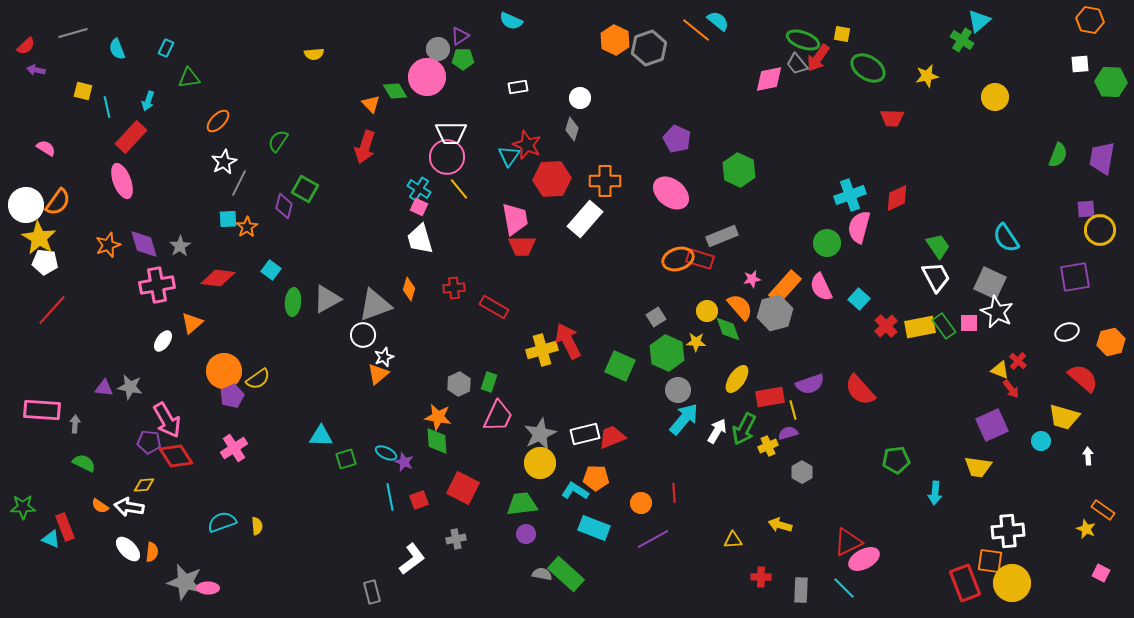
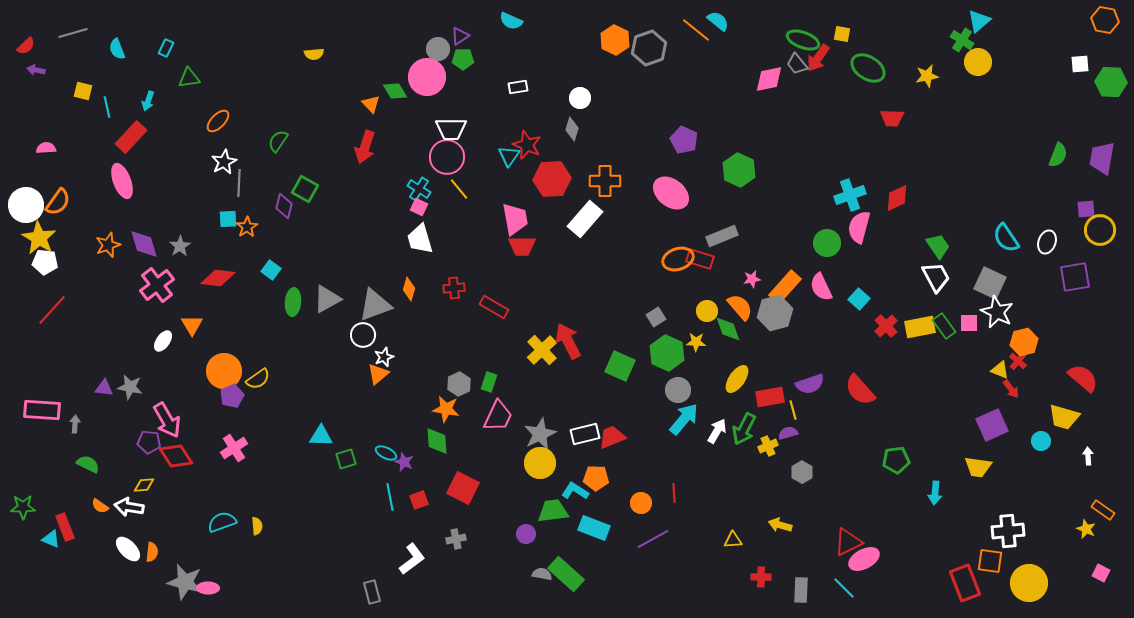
orange hexagon at (1090, 20): moved 15 px right
yellow circle at (995, 97): moved 17 px left, 35 px up
white trapezoid at (451, 133): moved 4 px up
purple pentagon at (677, 139): moved 7 px right, 1 px down
pink semicircle at (46, 148): rotated 36 degrees counterclockwise
gray line at (239, 183): rotated 24 degrees counterclockwise
pink cross at (157, 285): rotated 28 degrees counterclockwise
orange triangle at (192, 323): moved 2 px down; rotated 20 degrees counterclockwise
white ellipse at (1067, 332): moved 20 px left, 90 px up; rotated 50 degrees counterclockwise
orange hexagon at (1111, 342): moved 87 px left
yellow cross at (542, 350): rotated 28 degrees counterclockwise
orange star at (438, 417): moved 8 px right, 8 px up
green semicircle at (84, 463): moved 4 px right, 1 px down
green trapezoid at (522, 504): moved 31 px right, 7 px down
yellow circle at (1012, 583): moved 17 px right
